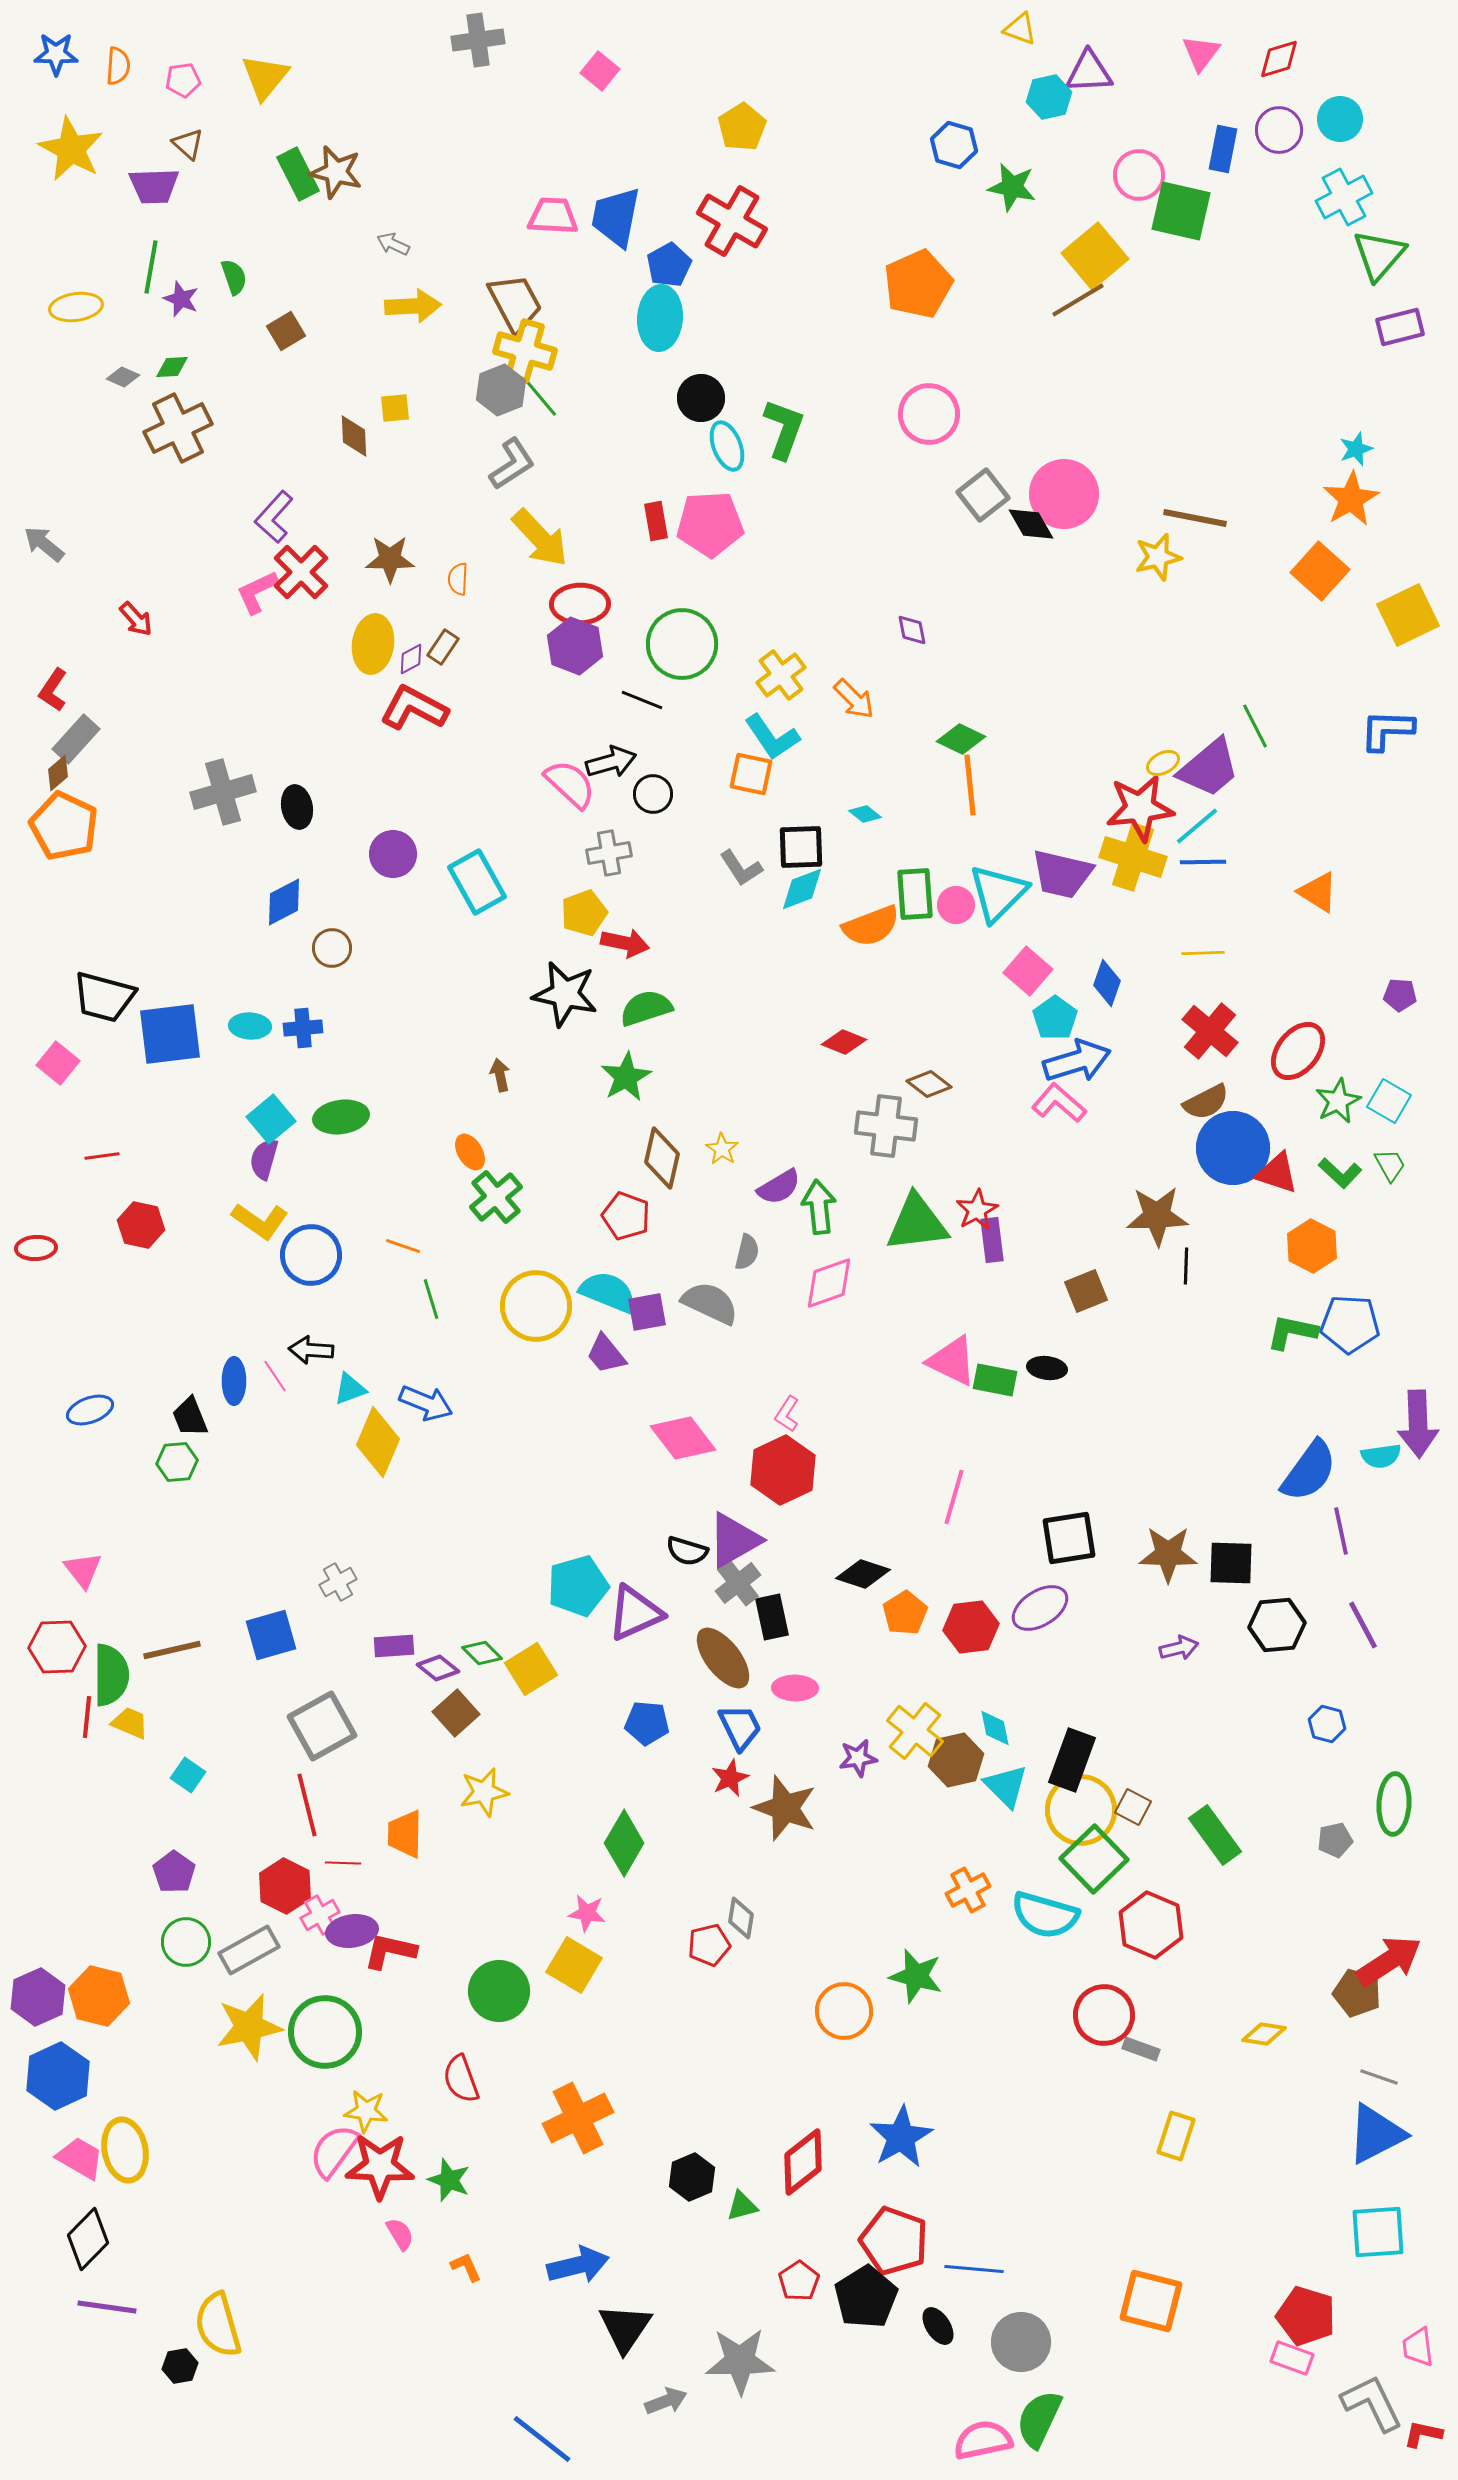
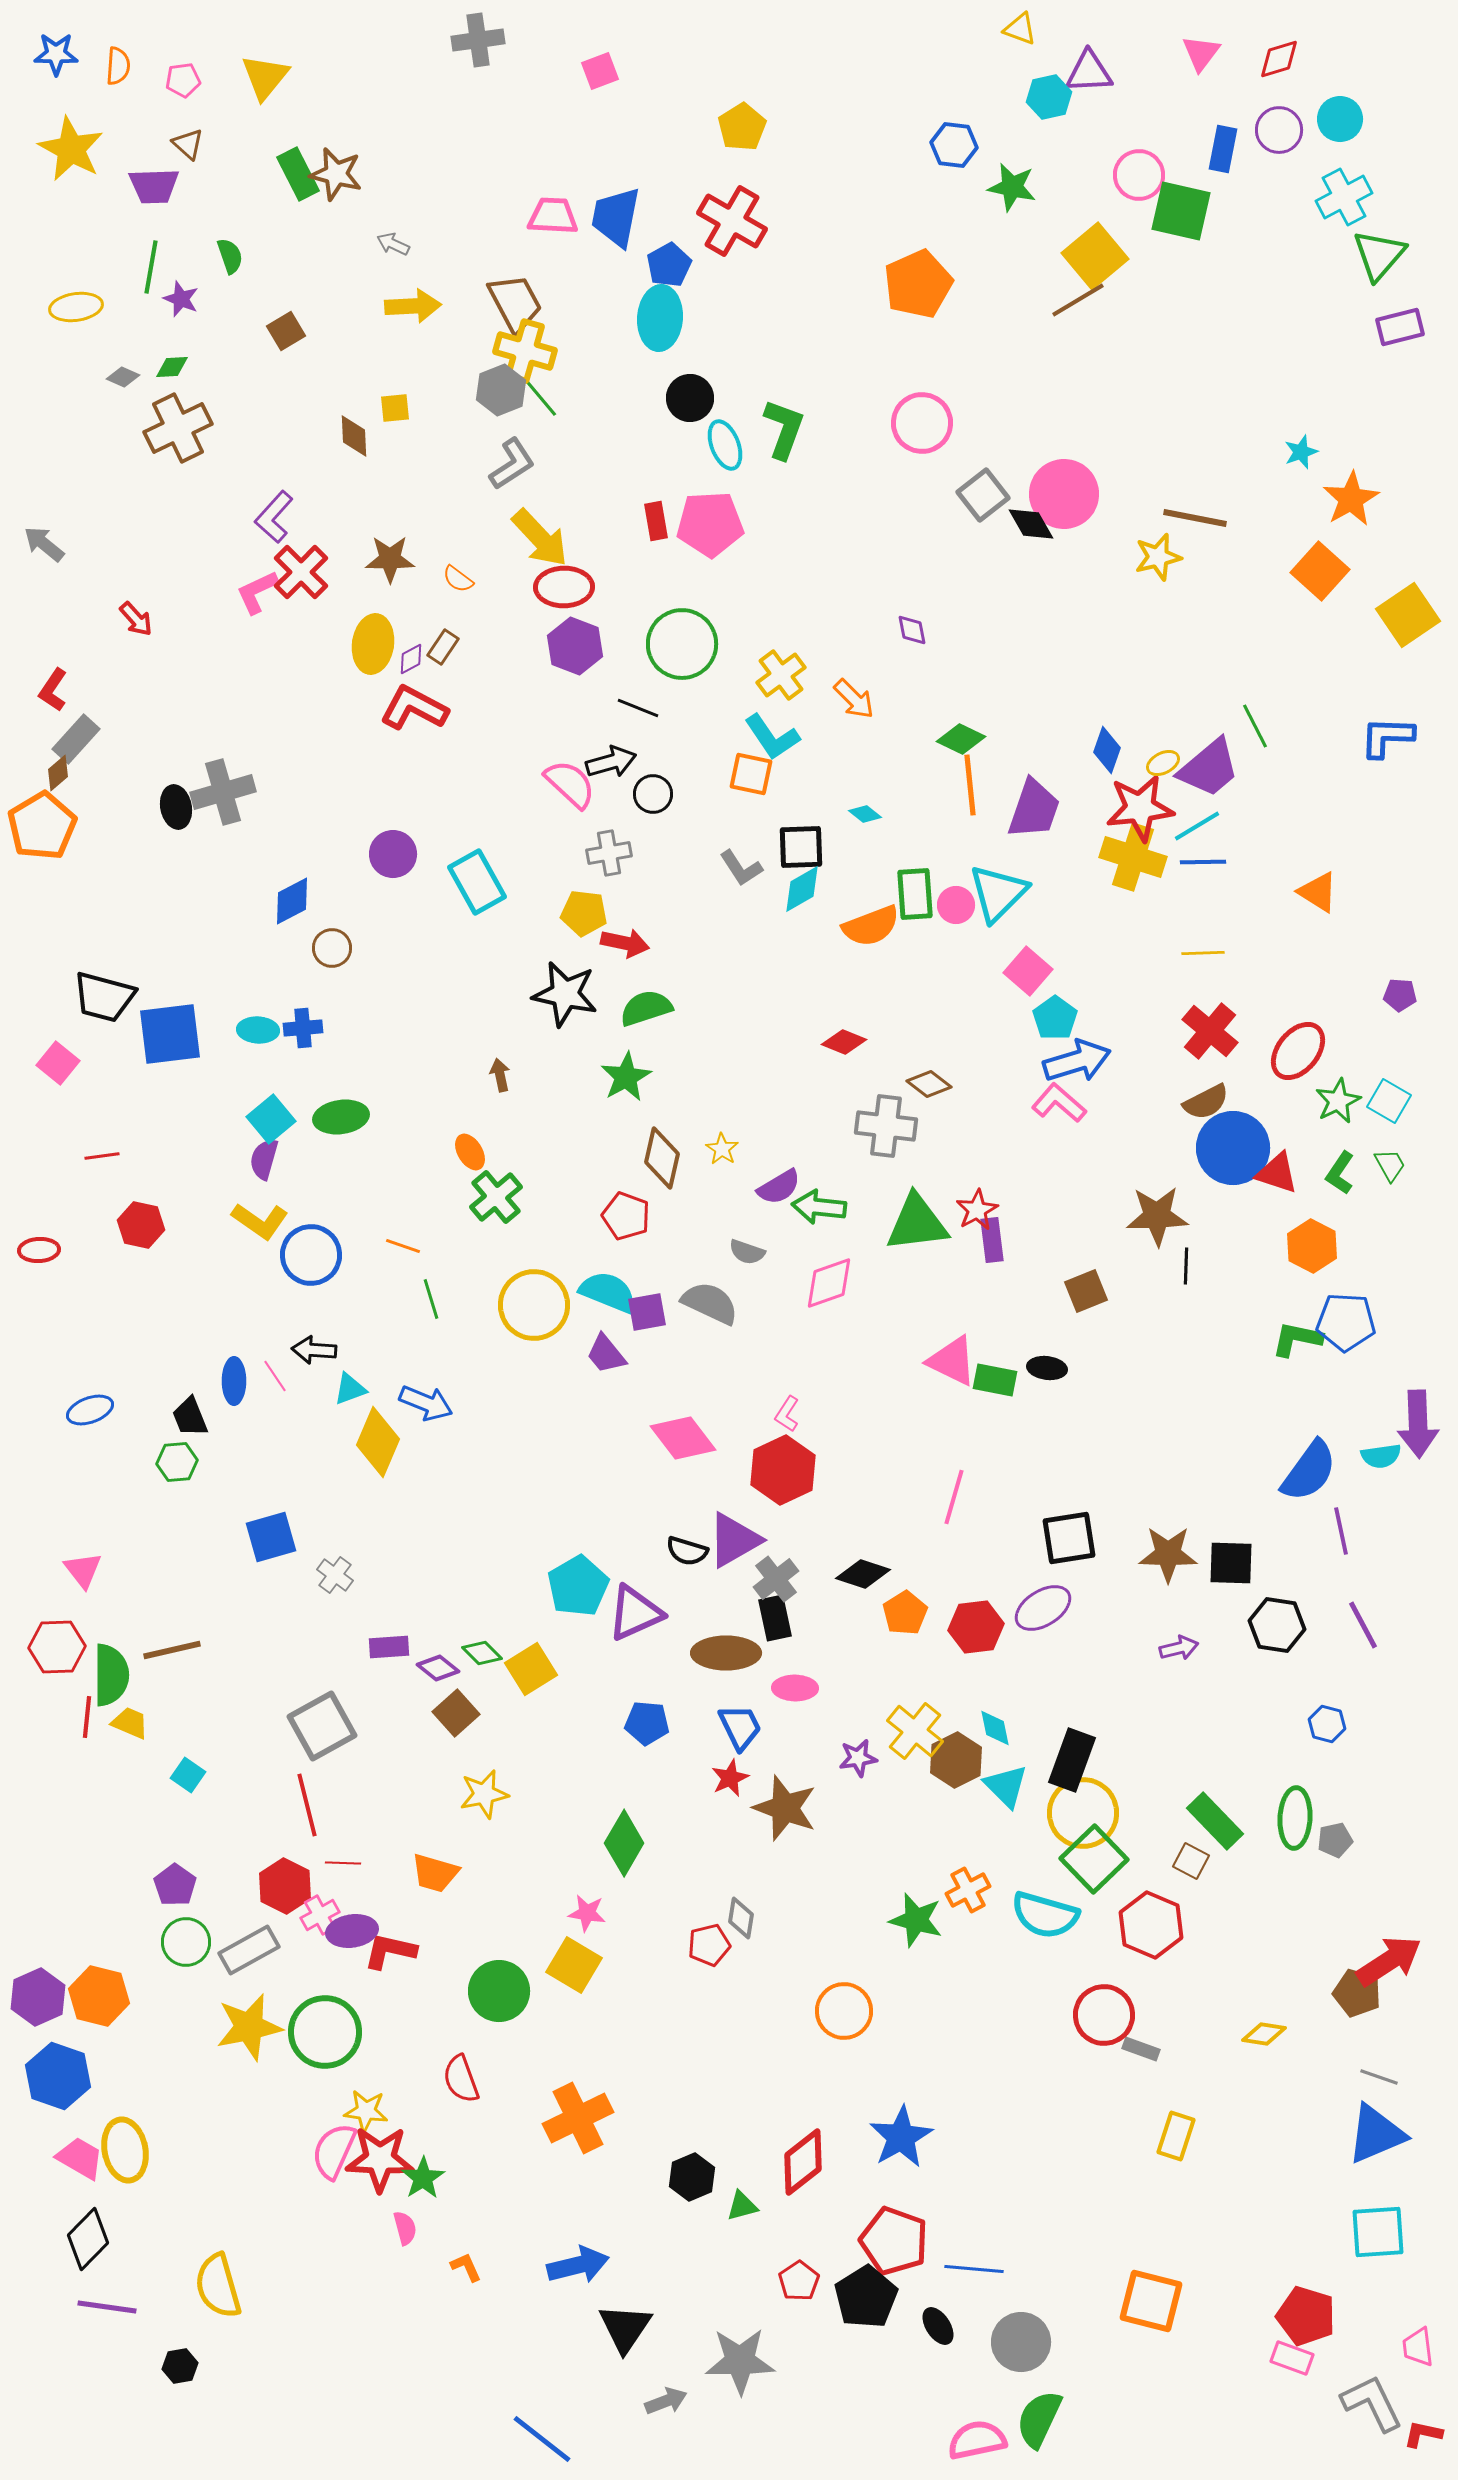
pink square at (600, 71): rotated 30 degrees clockwise
blue hexagon at (954, 145): rotated 9 degrees counterclockwise
brown star at (336, 172): moved 2 px down
green semicircle at (234, 277): moved 4 px left, 21 px up
black circle at (701, 398): moved 11 px left
pink circle at (929, 414): moved 7 px left, 9 px down
cyan ellipse at (727, 446): moved 2 px left, 1 px up
cyan star at (1356, 449): moved 55 px left, 3 px down
orange semicircle at (458, 579): rotated 56 degrees counterclockwise
red ellipse at (580, 604): moved 16 px left, 17 px up
yellow square at (1408, 615): rotated 8 degrees counterclockwise
black line at (642, 700): moved 4 px left, 8 px down
blue L-shape at (1387, 730): moved 7 px down
black ellipse at (297, 807): moved 121 px left
orange pentagon at (64, 826): moved 22 px left; rotated 16 degrees clockwise
cyan line at (1197, 826): rotated 9 degrees clockwise
purple trapezoid at (1062, 874): moved 28 px left, 65 px up; rotated 84 degrees counterclockwise
cyan diamond at (802, 889): rotated 9 degrees counterclockwise
blue diamond at (284, 902): moved 8 px right, 1 px up
yellow pentagon at (584, 913): rotated 27 degrees clockwise
blue diamond at (1107, 983): moved 233 px up
cyan ellipse at (250, 1026): moved 8 px right, 4 px down
green L-shape at (1340, 1173): rotated 81 degrees clockwise
green arrow at (819, 1207): rotated 78 degrees counterclockwise
red ellipse at (36, 1248): moved 3 px right, 2 px down
gray semicircle at (747, 1252): rotated 96 degrees clockwise
yellow circle at (536, 1306): moved 2 px left, 1 px up
blue pentagon at (1350, 1324): moved 4 px left, 2 px up
green L-shape at (1292, 1332): moved 5 px right, 7 px down
black arrow at (311, 1350): moved 3 px right
gray cross at (338, 1582): moved 3 px left, 7 px up; rotated 24 degrees counterclockwise
gray cross at (738, 1583): moved 38 px right, 4 px up
cyan pentagon at (578, 1586): rotated 14 degrees counterclockwise
purple ellipse at (1040, 1608): moved 3 px right
black rectangle at (772, 1617): moved 3 px right, 1 px down
black hexagon at (1277, 1625): rotated 14 degrees clockwise
red hexagon at (971, 1627): moved 5 px right
blue square at (271, 1635): moved 98 px up
purple rectangle at (394, 1646): moved 5 px left, 1 px down
brown ellipse at (723, 1658): moved 3 px right, 5 px up; rotated 52 degrees counterclockwise
brown hexagon at (956, 1760): rotated 14 degrees counterclockwise
yellow star at (484, 1792): moved 2 px down
green ellipse at (1394, 1804): moved 99 px left, 14 px down
brown square at (1133, 1807): moved 58 px right, 54 px down
yellow circle at (1081, 1810): moved 2 px right, 3 px down
orange trapezoid at (405, 1834): moved 30 px right, 39 px down; rotated 75 degrees counterclockwise
green rectangle at (1215, 1835): moved 14 px up; rotated 8 degrees counterclockwise
purple pentagon at (174, 1872): moved 1 px right, 13 px down
green star at (916, 1976): moved 56 px up
blue hexagon at (58, 2076): rotated 16 degrees counterclockwise
blue triangle at (1376, 2134): rotated 4 degrees clockwise
pink semicircle at (334, 2151): rotated 12 degrees counterclockwise
red star at (380, 2166): moved 7 px up
green star at (449, 2180): moved 26 px left, 2 px up; rotated 18 degrees clockwise
pink semicircle at (400, 2234): moved 5 px right, 6 px up; rotated 16 degrees clockwise
yellow semicircle at (218, 2325): moved 39 px up
pink semicircle at (983, 2440): moved 6 px left
